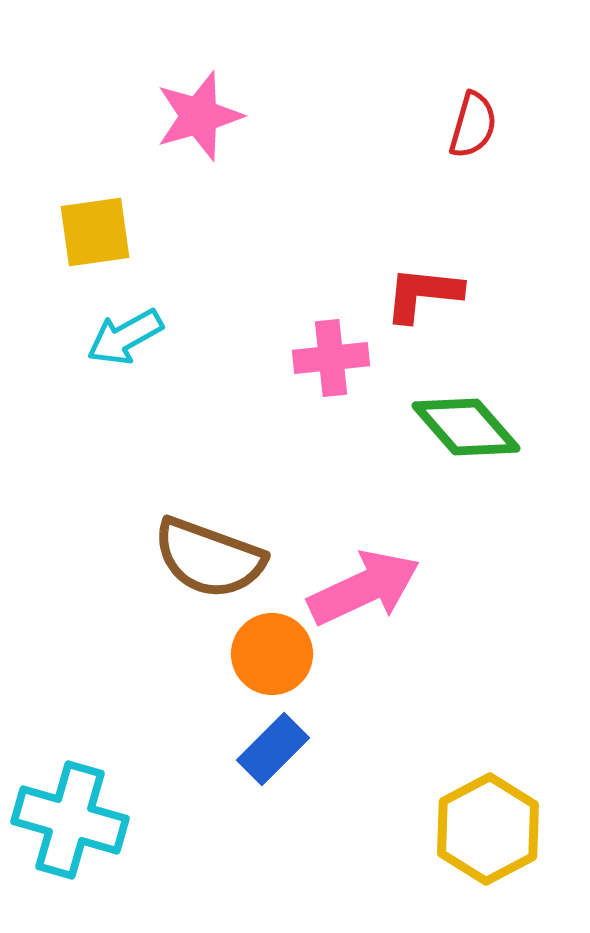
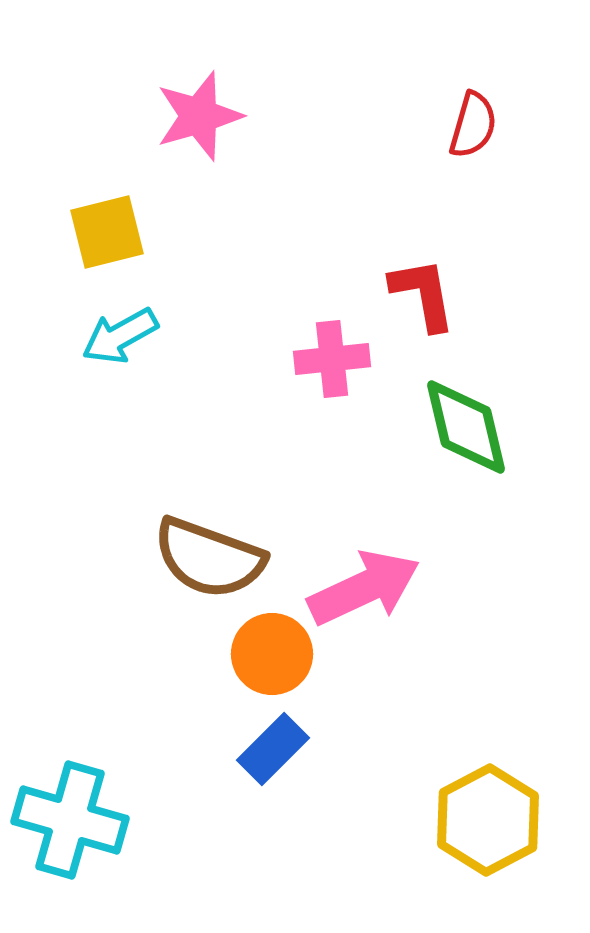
yellow square: moved 12 px right; rotated 6 degrees counterclockwise
red L-shape: rotated 74 degrees clockwise
cyan arrow: moved 5 px left, 1 px up
pink cross: moved 1 px right, 1 px down
green diamond: rotated 28 degrees clockwise
yellow hexagon: moved 9 px up
